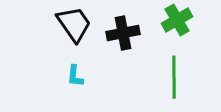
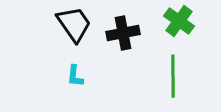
green cross: moved 2 px right, 1 px down; rotated 24 degrees counterclockwise
green line: moved 1 px left, 1 px up
